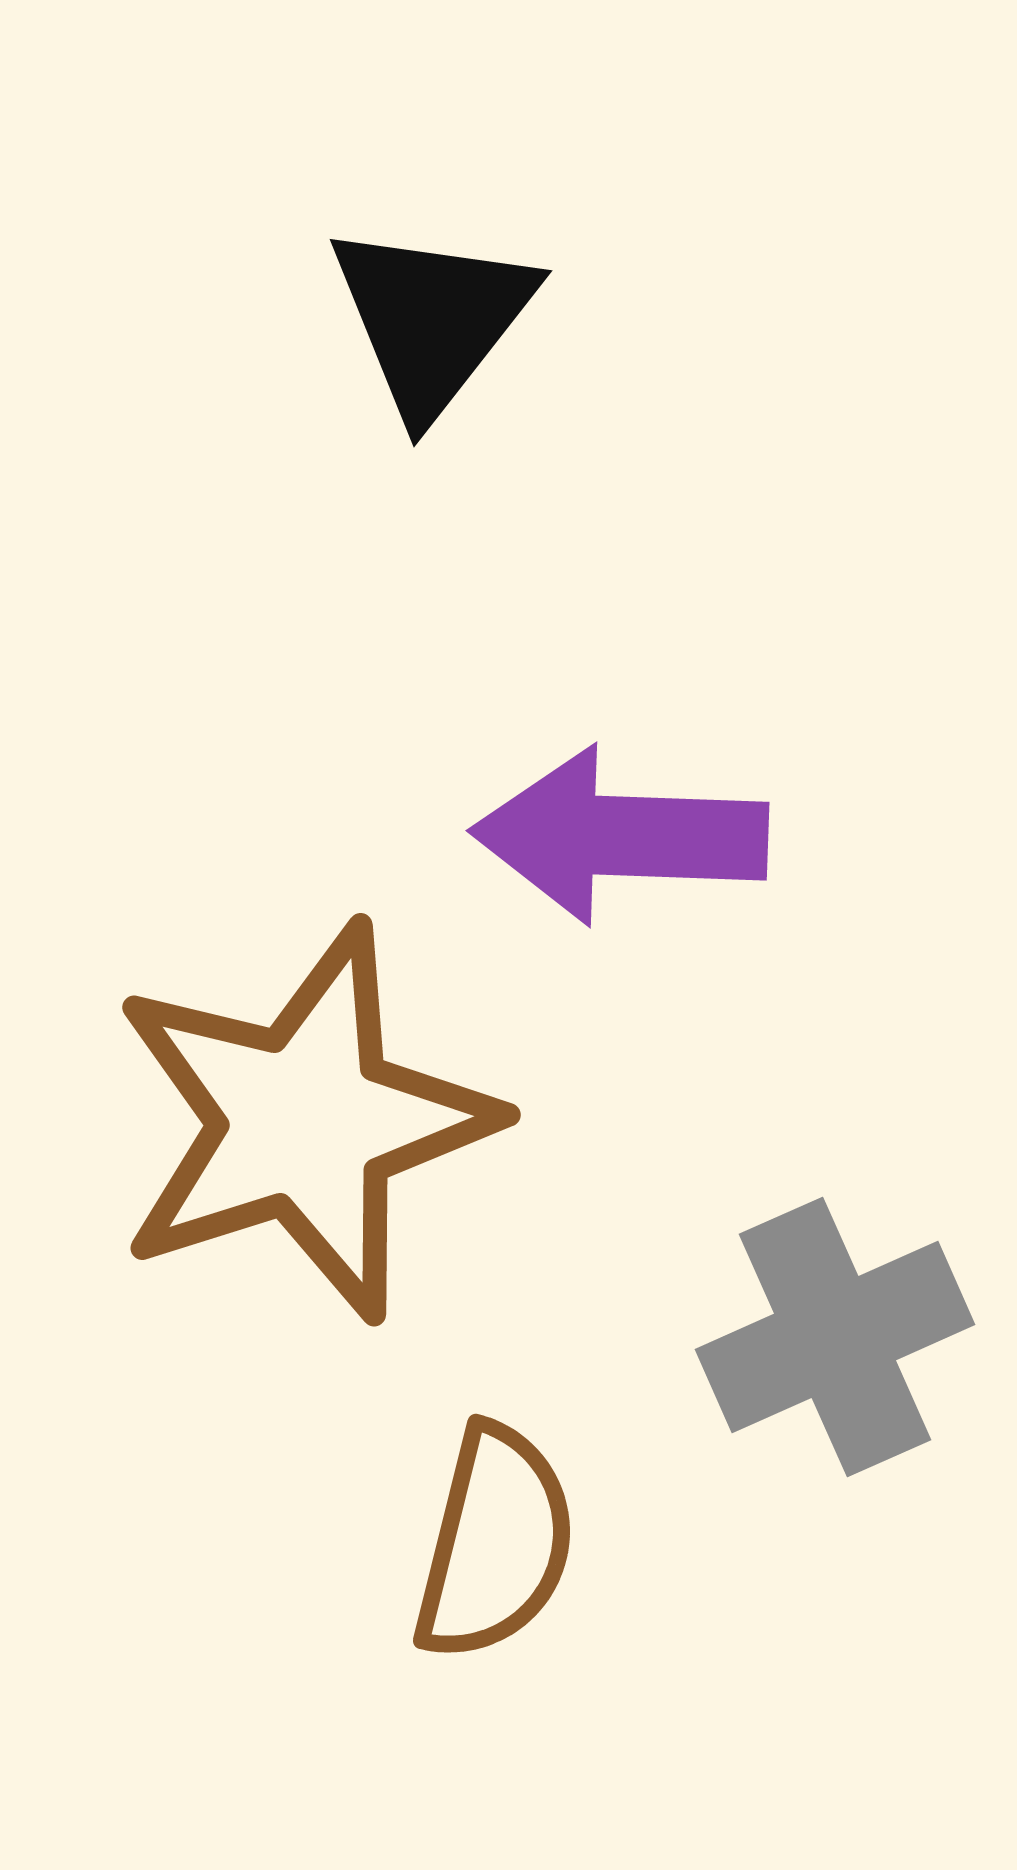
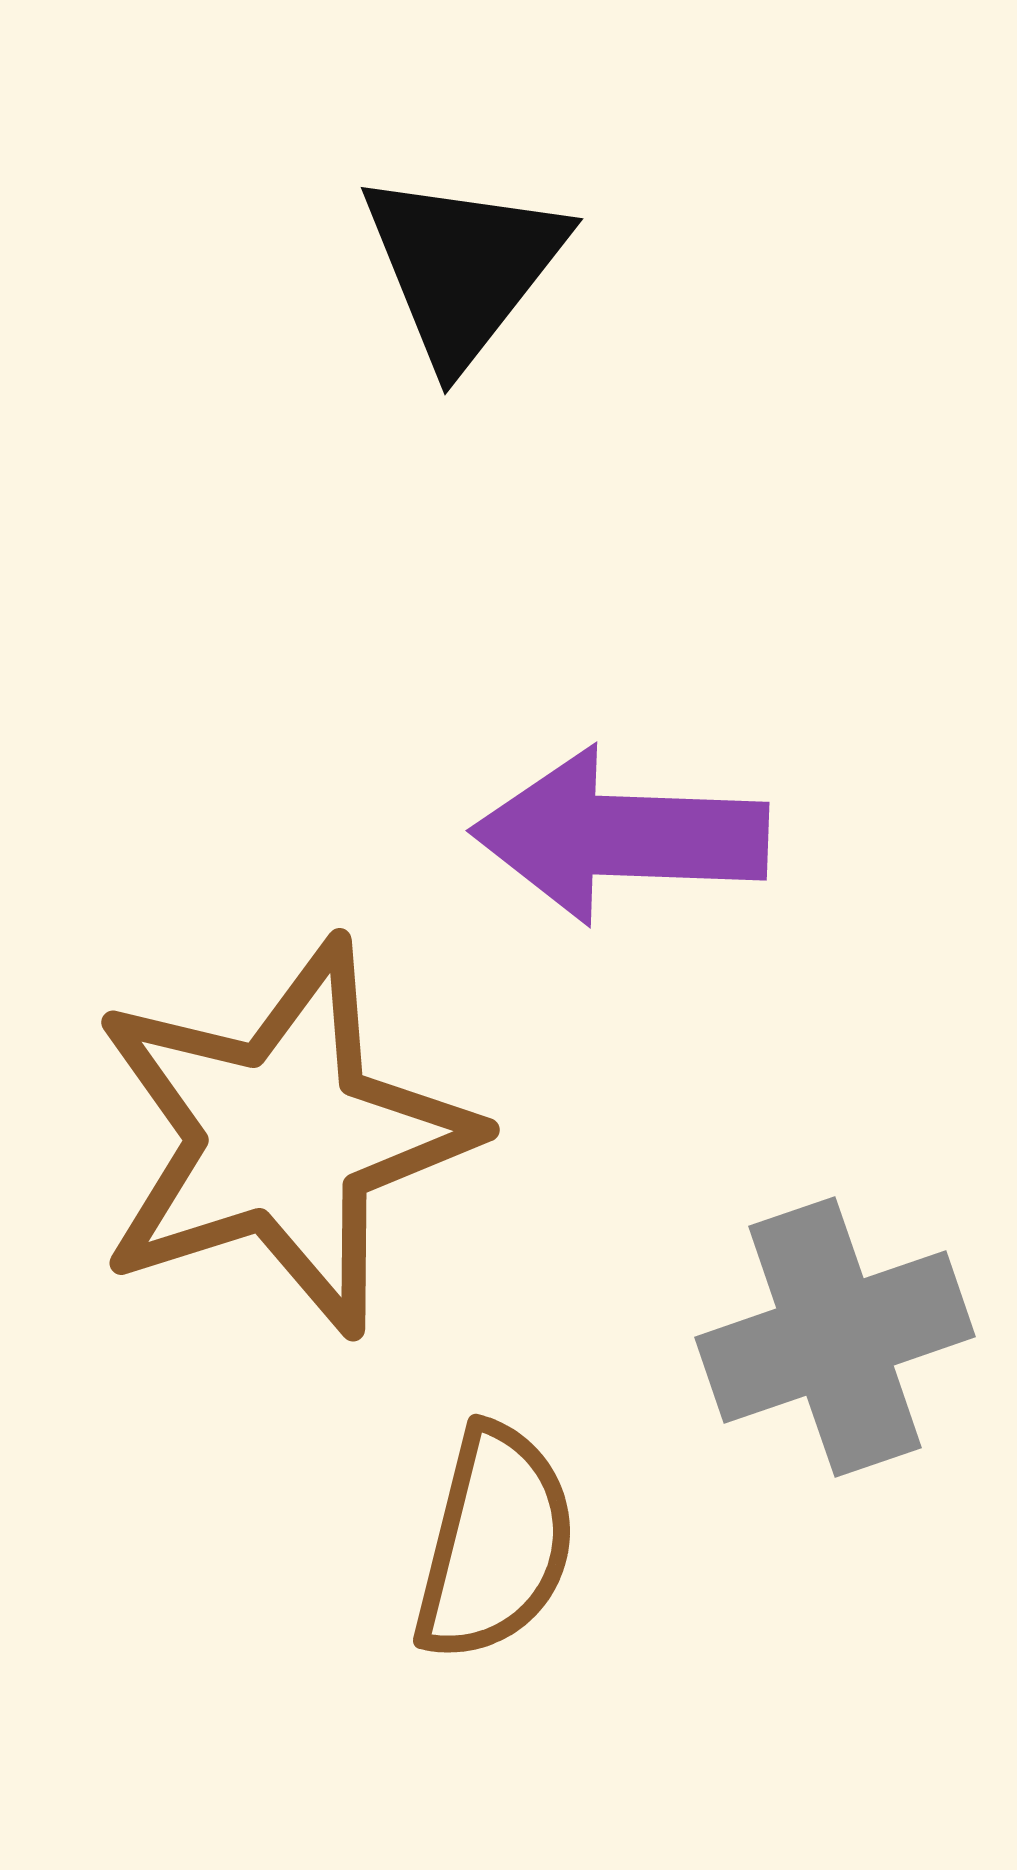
black triangle: moved 31 px right, 52 px up
brown star: moved 21 px left, 15 px down
gray cross: rotated 5 degrees clockwise
